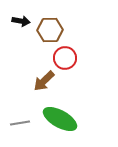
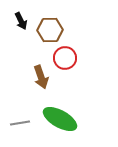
black arrow: rotated 54 degrees clockwise
brown arrow: moved 3 px left, 4 px up; rotated 65 degrees counterclockwise
